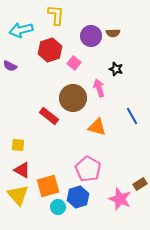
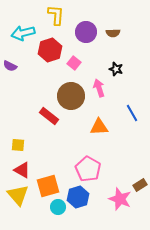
cyan arrow: moved 2 px right, 3 px down
purple circle: moved 5 px left, 4 px up
brown circle: moved 2 px left, 2 px up
blue line: moved 3 px up
orange triangle: moved 2 px right; rotated 18 degrees counterclockwise
brown rectangle: moved 1 px down
